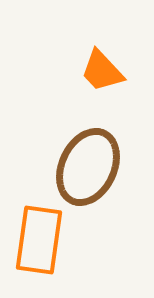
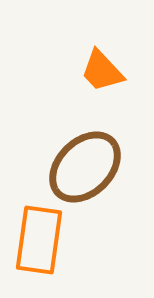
brown ellipse: moved 3 px left; rotated 20 degrees clockwise
